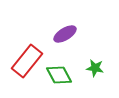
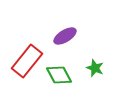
purple ellipse: moved 2 px down
green star: rotated 12 degrees clockwise
